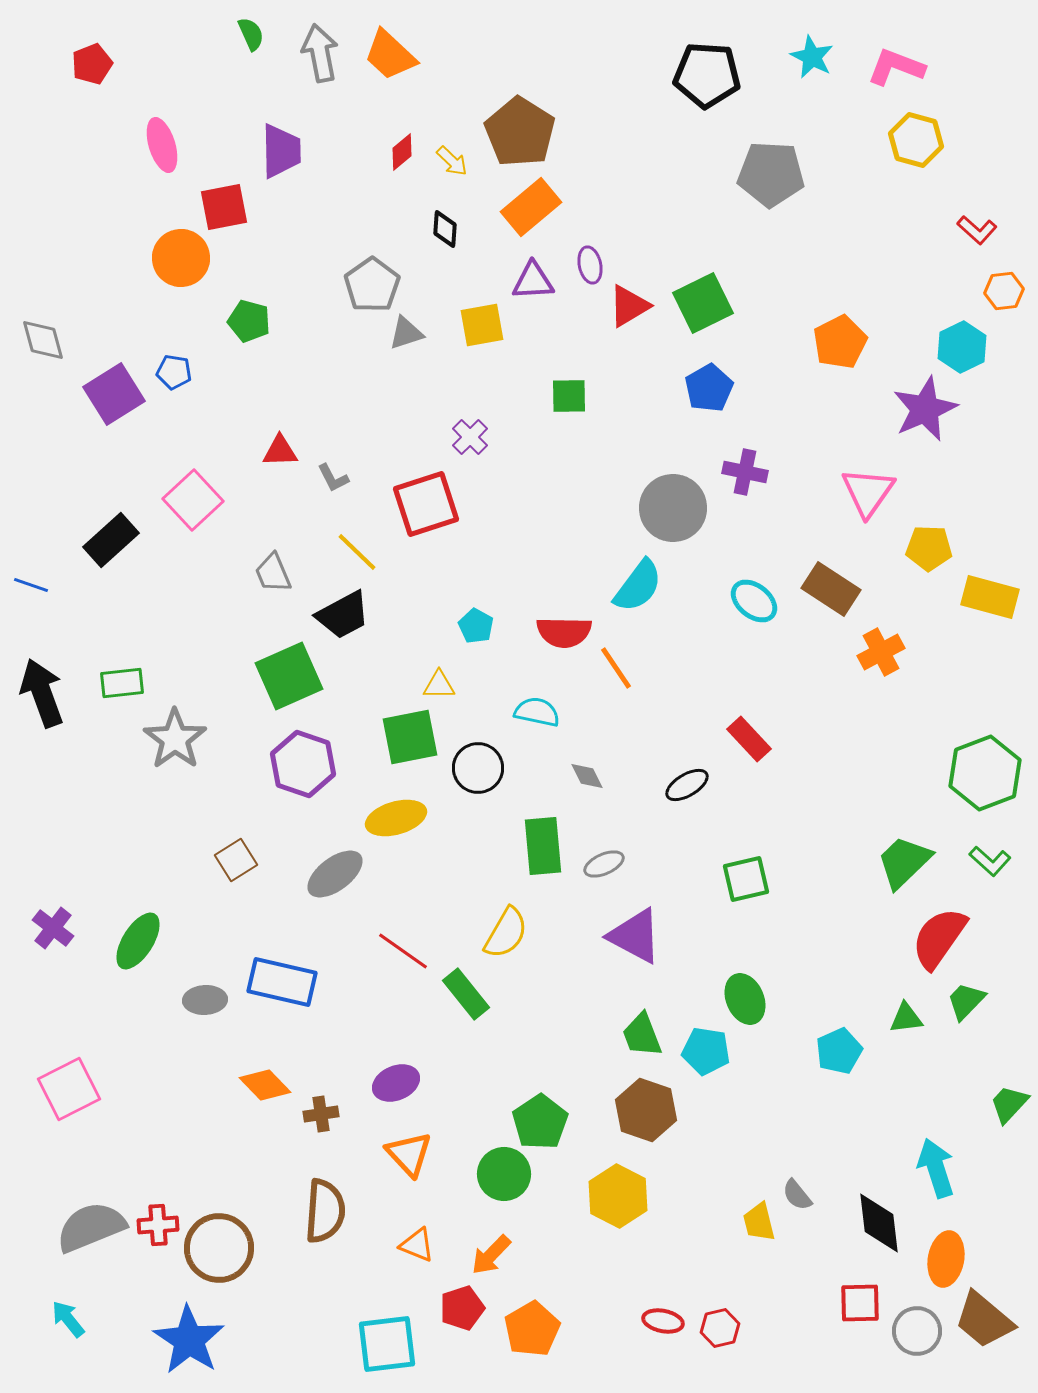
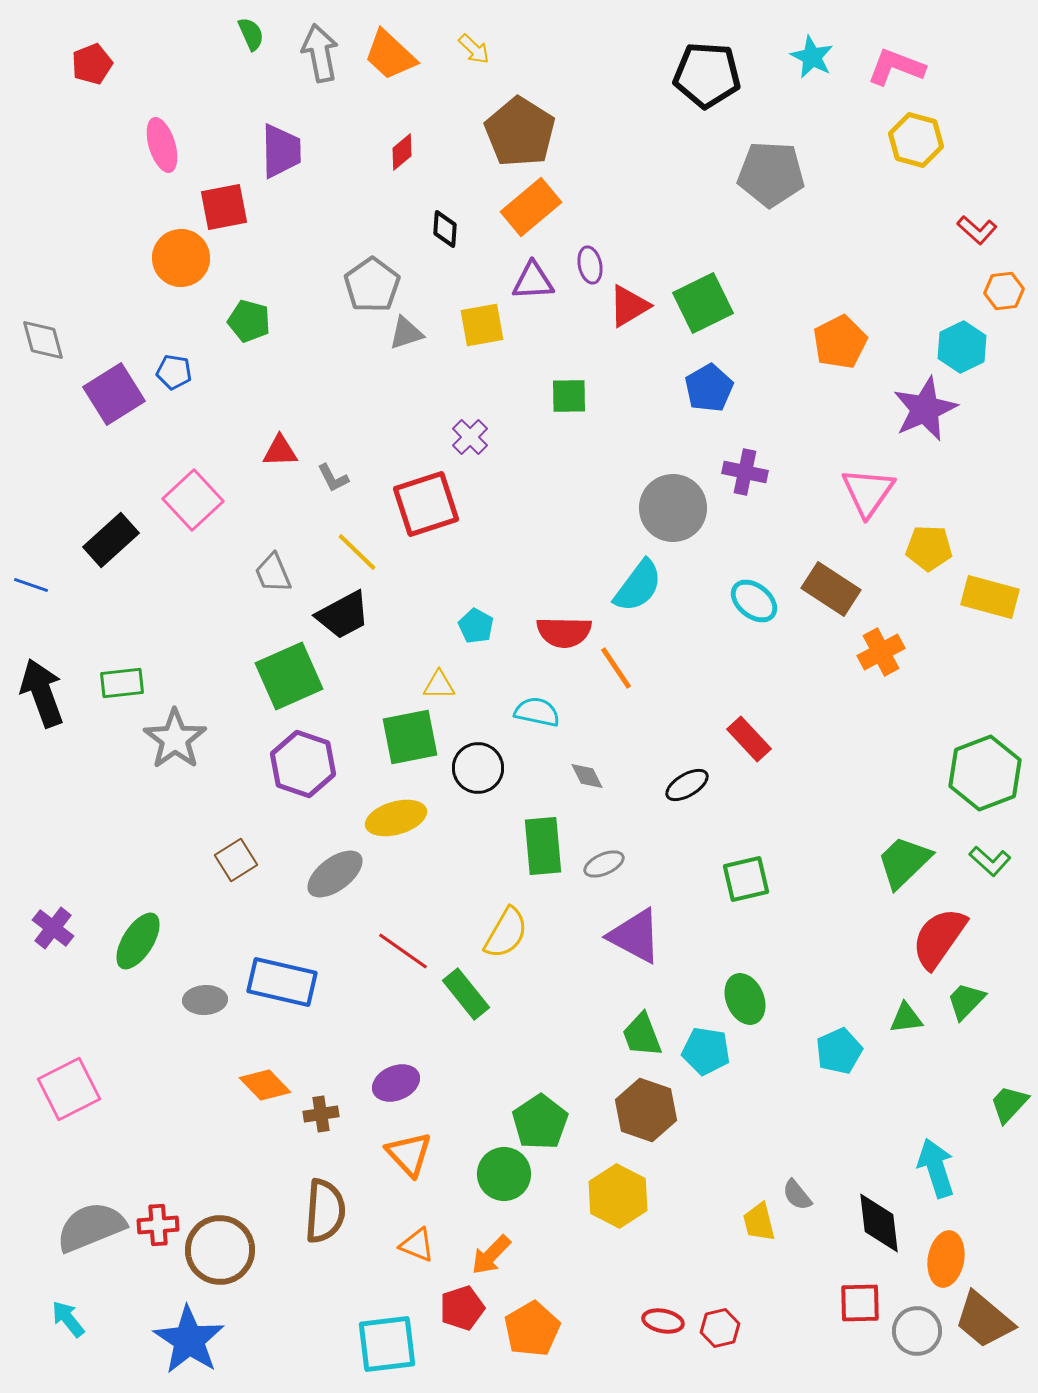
yellow arrow at (452, 161): moved 22 px right, 112 px up
brown circle at (219, 1248): moved 1 px right, 2 px down
